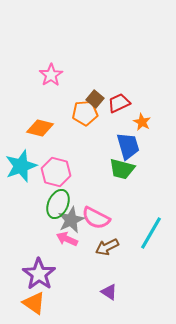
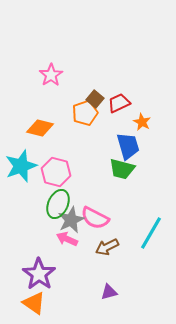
orange pentagon: rotated 15 degrees counterclockwise
pink semicircle: moved 1 px left
purple triangle: rotated 48 degrees counterclockwise
